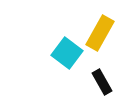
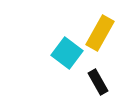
black rectangle: moved 4 px left
